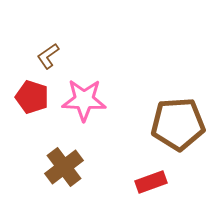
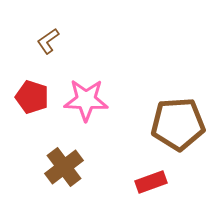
brown L-shape: moved 15 px up
pink star: moved 2 px right
